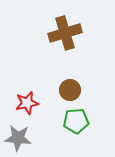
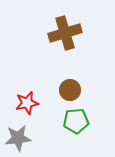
gray star: rotated 12 degrees counterclockwise
